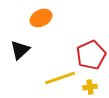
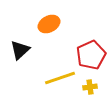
orange ellipse: moved 8 px right, 6 px down
